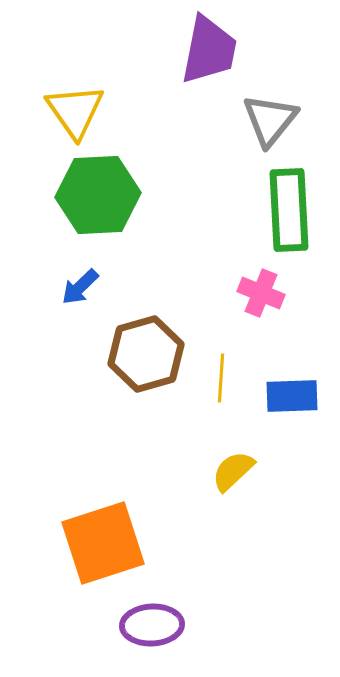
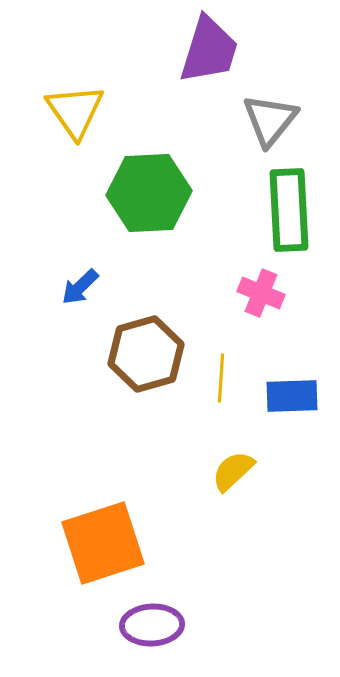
purple trapezoid: rotated 6 degrees clockwise
green hexagon: moved 51 px right, 2 px up
